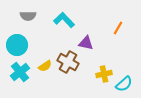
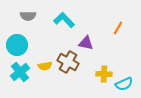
yellow semicircle: rotated 24 degrees clockwise
yellow cross: rotated 14 degrees clockwise
cyan semicircle: rotated 18 degrees clockwise
